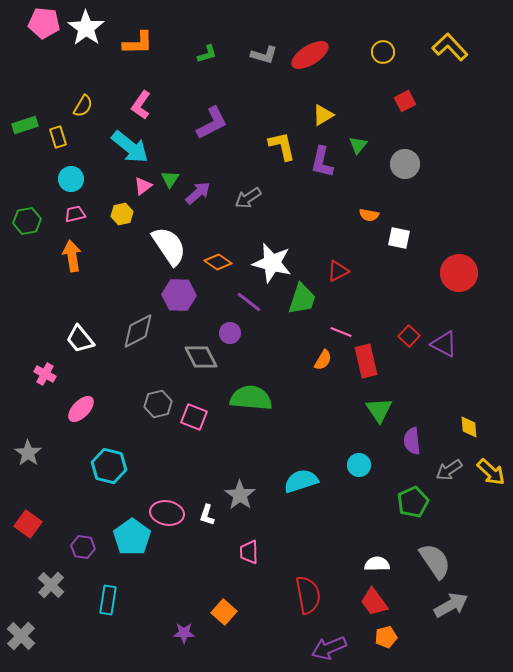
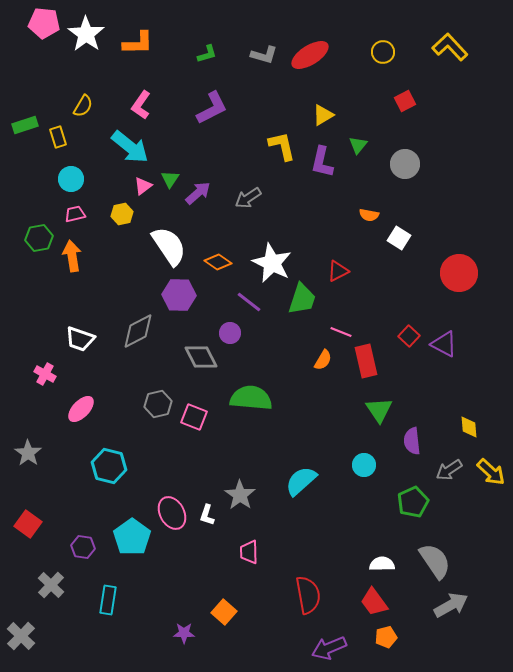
white star at (86, 28): moved 6 px down
purple L-shape at (212, 123): moved 15 px up
green hexagon at (27, 221): moved 12 px right, 17 px down
white square at (399, 238): rotated 20 degrees clockwise
white star at (272, 263): rotated 12 degrees clockwise
white trapezoid at (80, 339): rotated 32 degrees counterclockwise
cyan circle at (359, 465): moved 5 px right
cyan semicircle at (301, 481): rotated 24 degrees counterclockwise
pink ellipse at (167, 513): moved 5 px right; rotated 52 degrees clockwise
white semicircle at (377, 564): moved 5 px right
